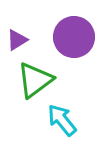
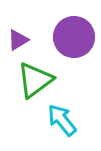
purple triangle: moved 1 px right
